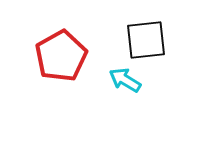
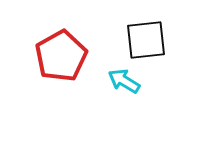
cyan arrow: moved 1 px left, 1 px down
